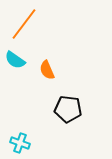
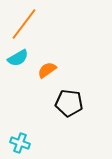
cyan semicircle: moved 3 px right, 2 px up; rotated 65 degrees counterclockwise
orange semicircle: rotated 78 degrees clockwise
black pentagon: moved 1 px right, 6 px up
